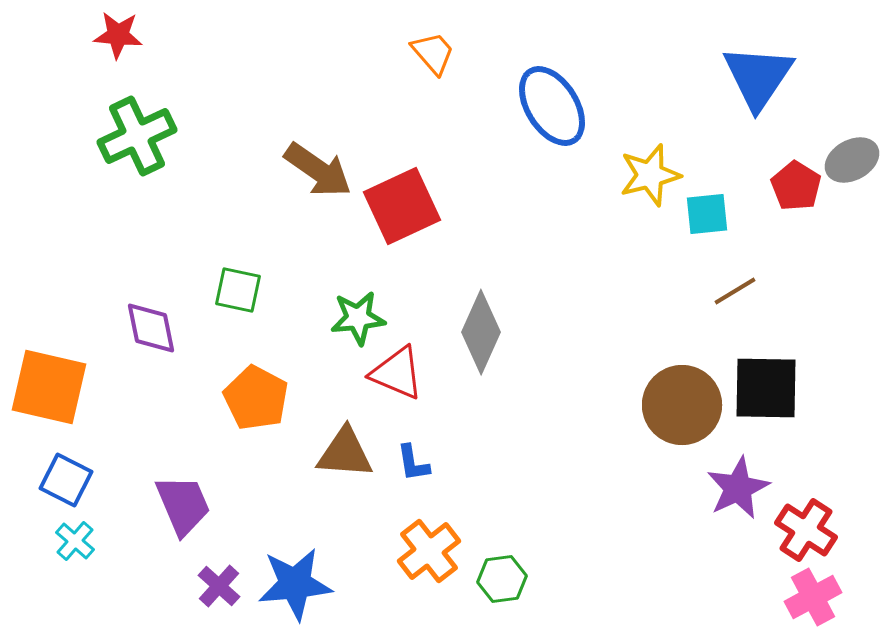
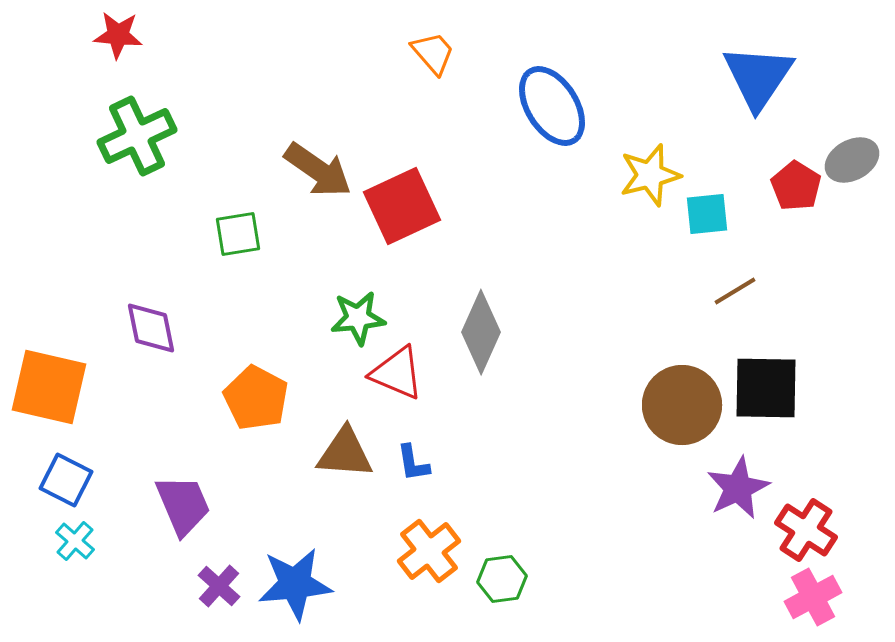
green square: moved 56 px up; rotated 21 degrees counterclockwise
